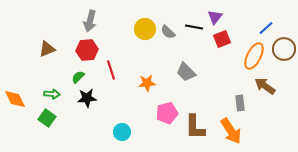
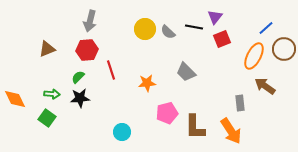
black star: moved 7 px left
